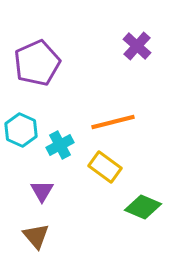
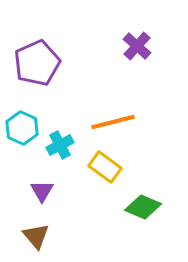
cyan hexagon: moved 1 px right, 2 px up
